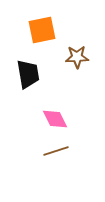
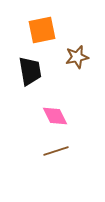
brown star: rotated 10 degrees counterclockwise
black trapezoid: moved 2 px right, 3 px up
pink diamond: moved 3 px up
